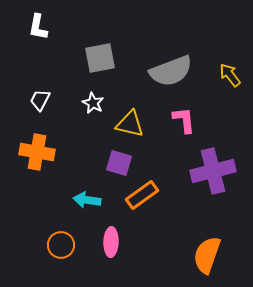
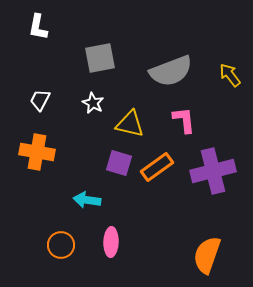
orange rectangle: moved 15 px right, 28 px up
